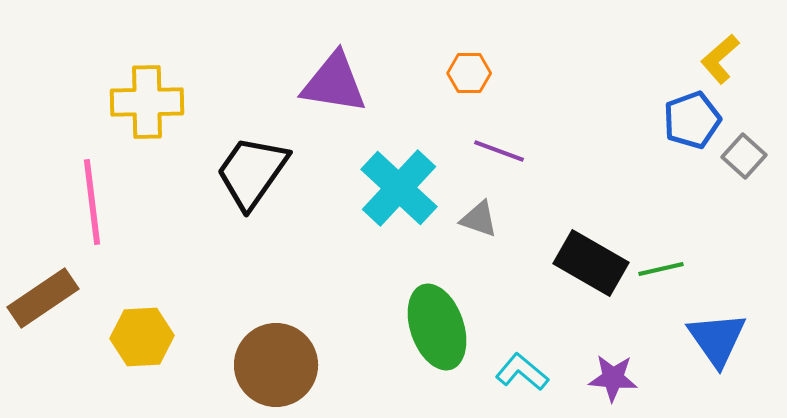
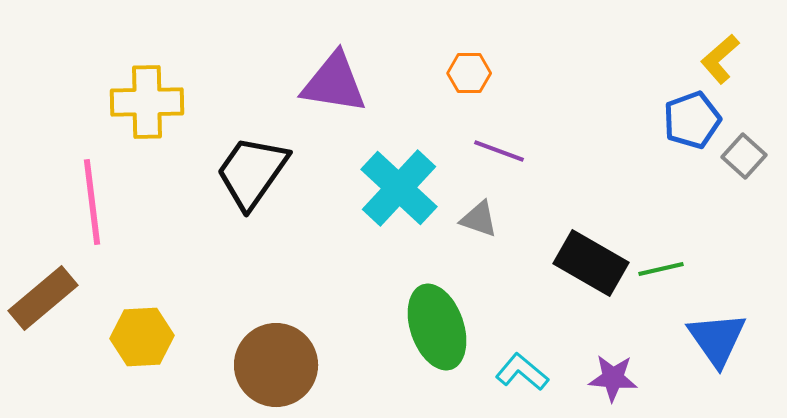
brown rectangle: rotated 6 degrees counterclockwise
